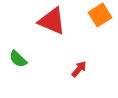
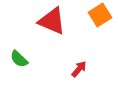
green semicircle: moved 1 px right
